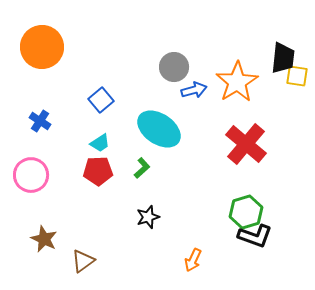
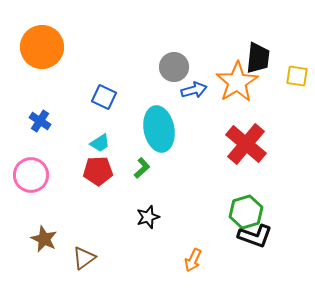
black trapezoid: moved 25 px left
blue square: moved 3 px right, 3 px up; rotated 25 degrees counterclockwise
cyan ellipse: rotated 45 degrees clockwise
brown triangle: moved 1 px right, 3 px up
